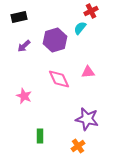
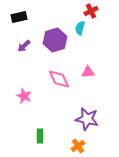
cyan semicircle: rotated 24 degrees counterclockwise
